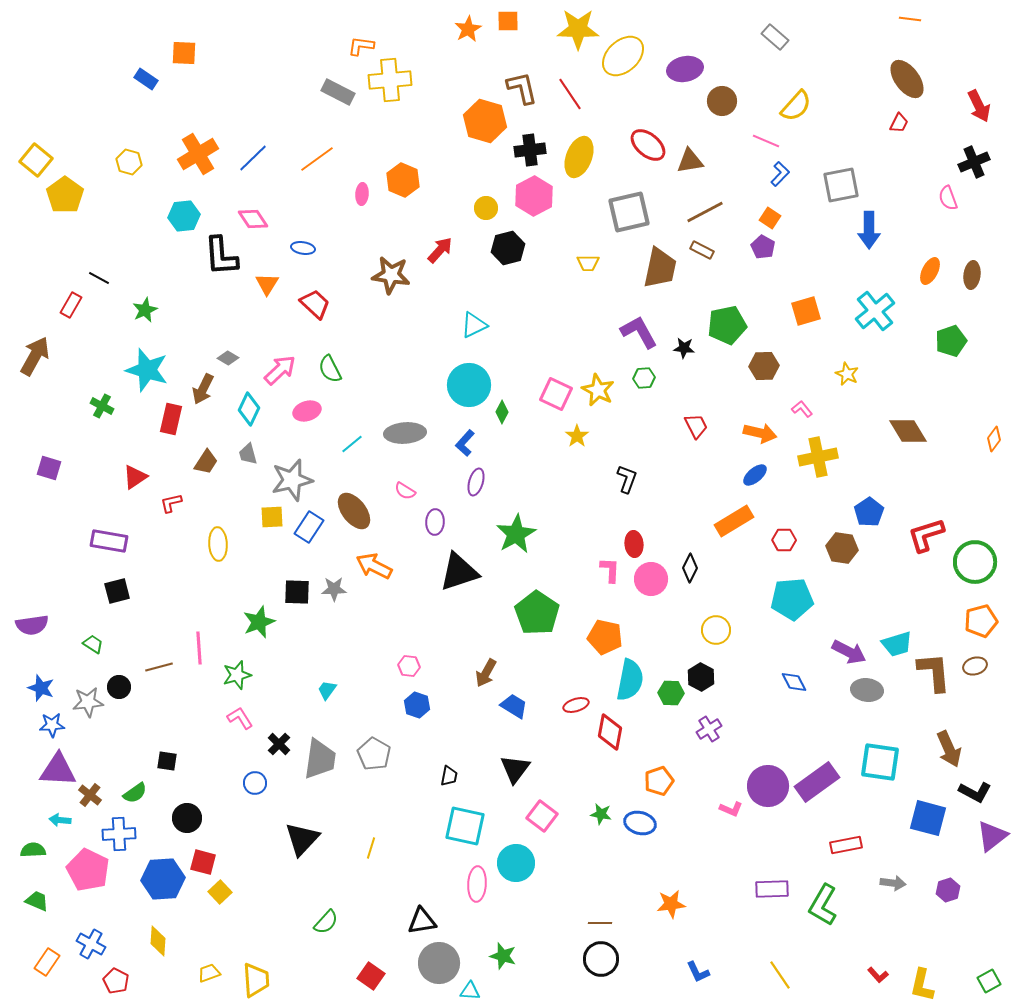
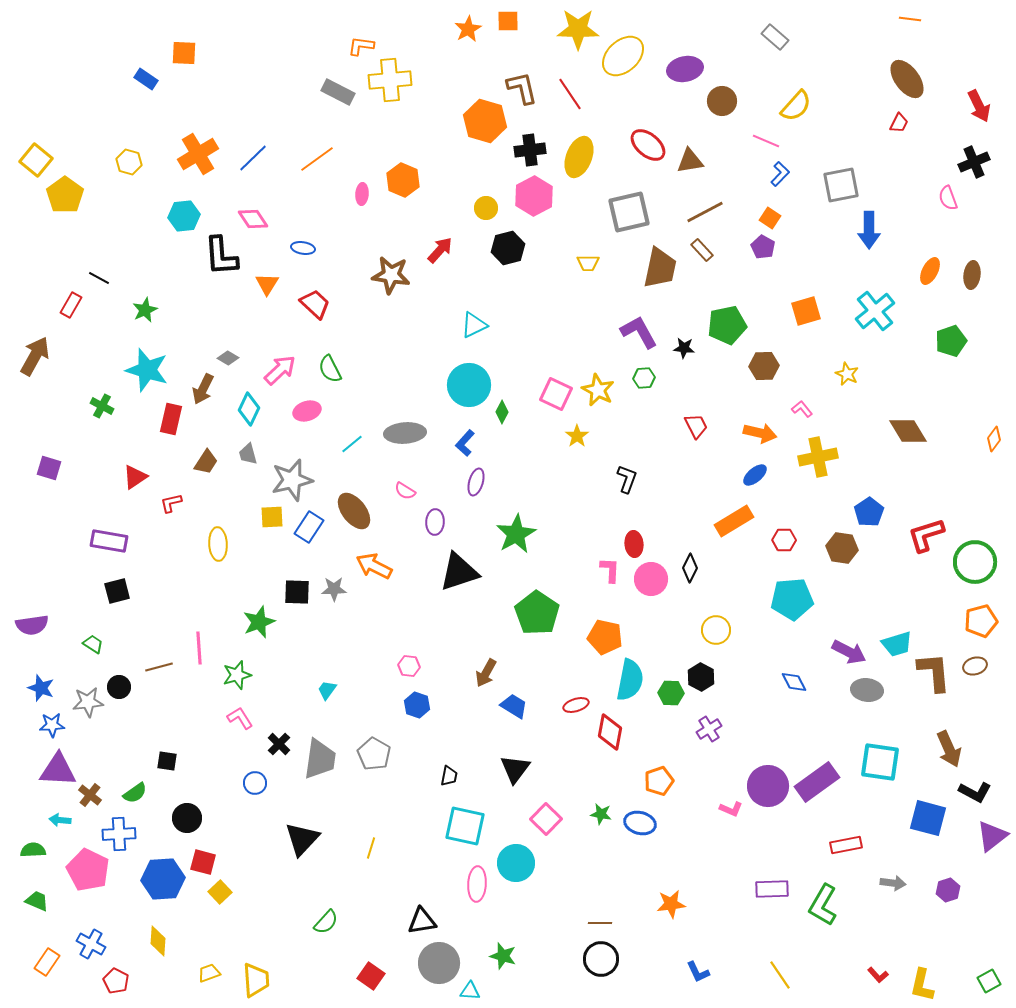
brown rectangle at (702, 250): rotated 20 degrees clockwise
pink square at (542, 816): moved 4 px right, 3 px down; rotated 8 degrees clockwise
